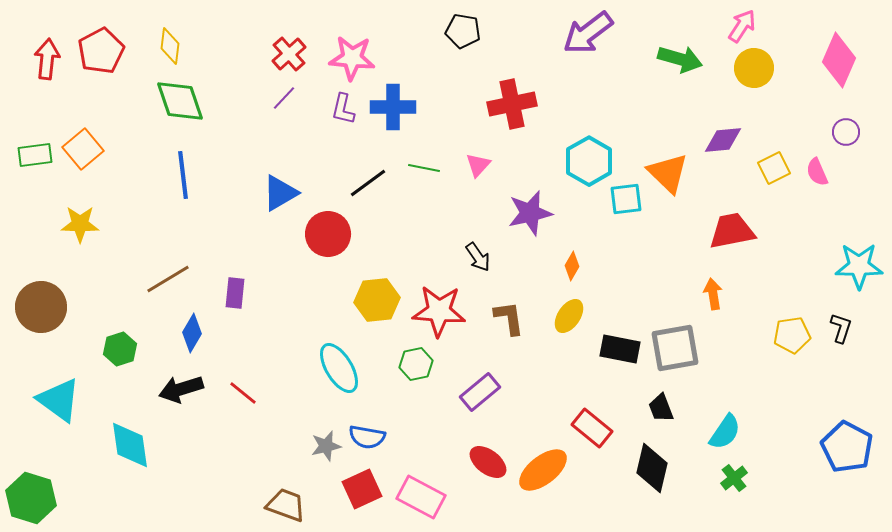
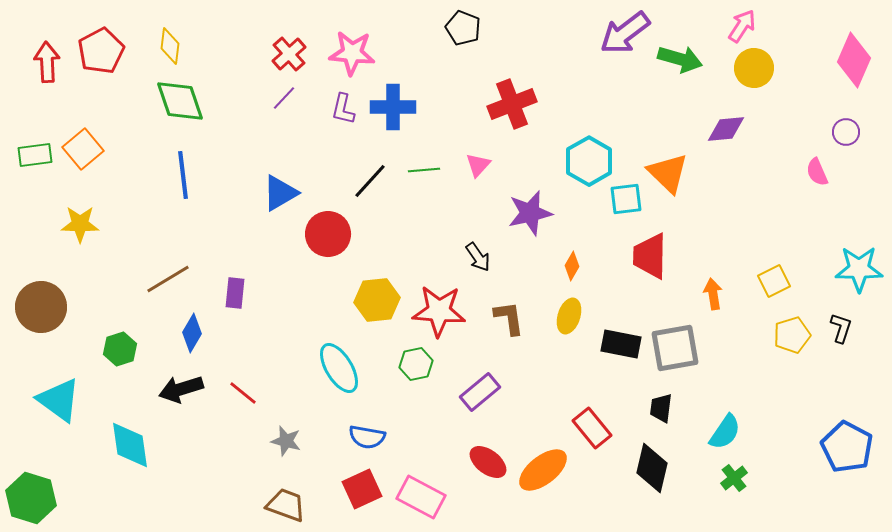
black pentagon at (463, 31): moved 3 px up; rotated 12 degrees clockwise
purple arrow at (588, 33): moved 37 px right
pink star at (352, 58): moved 5 px up
red arrow at (47, 59): moved 3 px down; rotated 9 degrees counterclockwise
pink diamond at (839, 60): moved 15 px right
red cross at (512, 104): rotated 9 degrees counterclockwise
purple diamond at (723, 140): moved 3 px right, 11 px up
green line at (424, 168): moved 2 px down; rotated 16 degrees counterclockwise
yellow square at (774, 168): moved 113 px down
black line at (368, 183): moved 2 px right, 2 px up; rotated 12 degrees counterclockwise
red trapezoid at (732, 231): moved 82 px left, 25 px down; rotated 78 degrees counterclockwise
cyan star at (859, 266): moved 3 px down
yellow ellipse at (569, 316): rotated 16 degrees counterclockwise
yellow pentagon at (792, 335): rotated 9 degrees counterclockwise
black rectangle at (620, 349): moved 1 px right, 5 px up
black trapezoid at (661, 408): rotated 28 degrees clockwise
red rectangle at (592, 428): rotated 12 degrees clockwise
gray star at (326, 446): moved 40 px left, 5 px up; rotated 28 degrees clockwise
